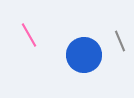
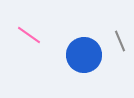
pink line: rotated 25 degrees counterclockwise
